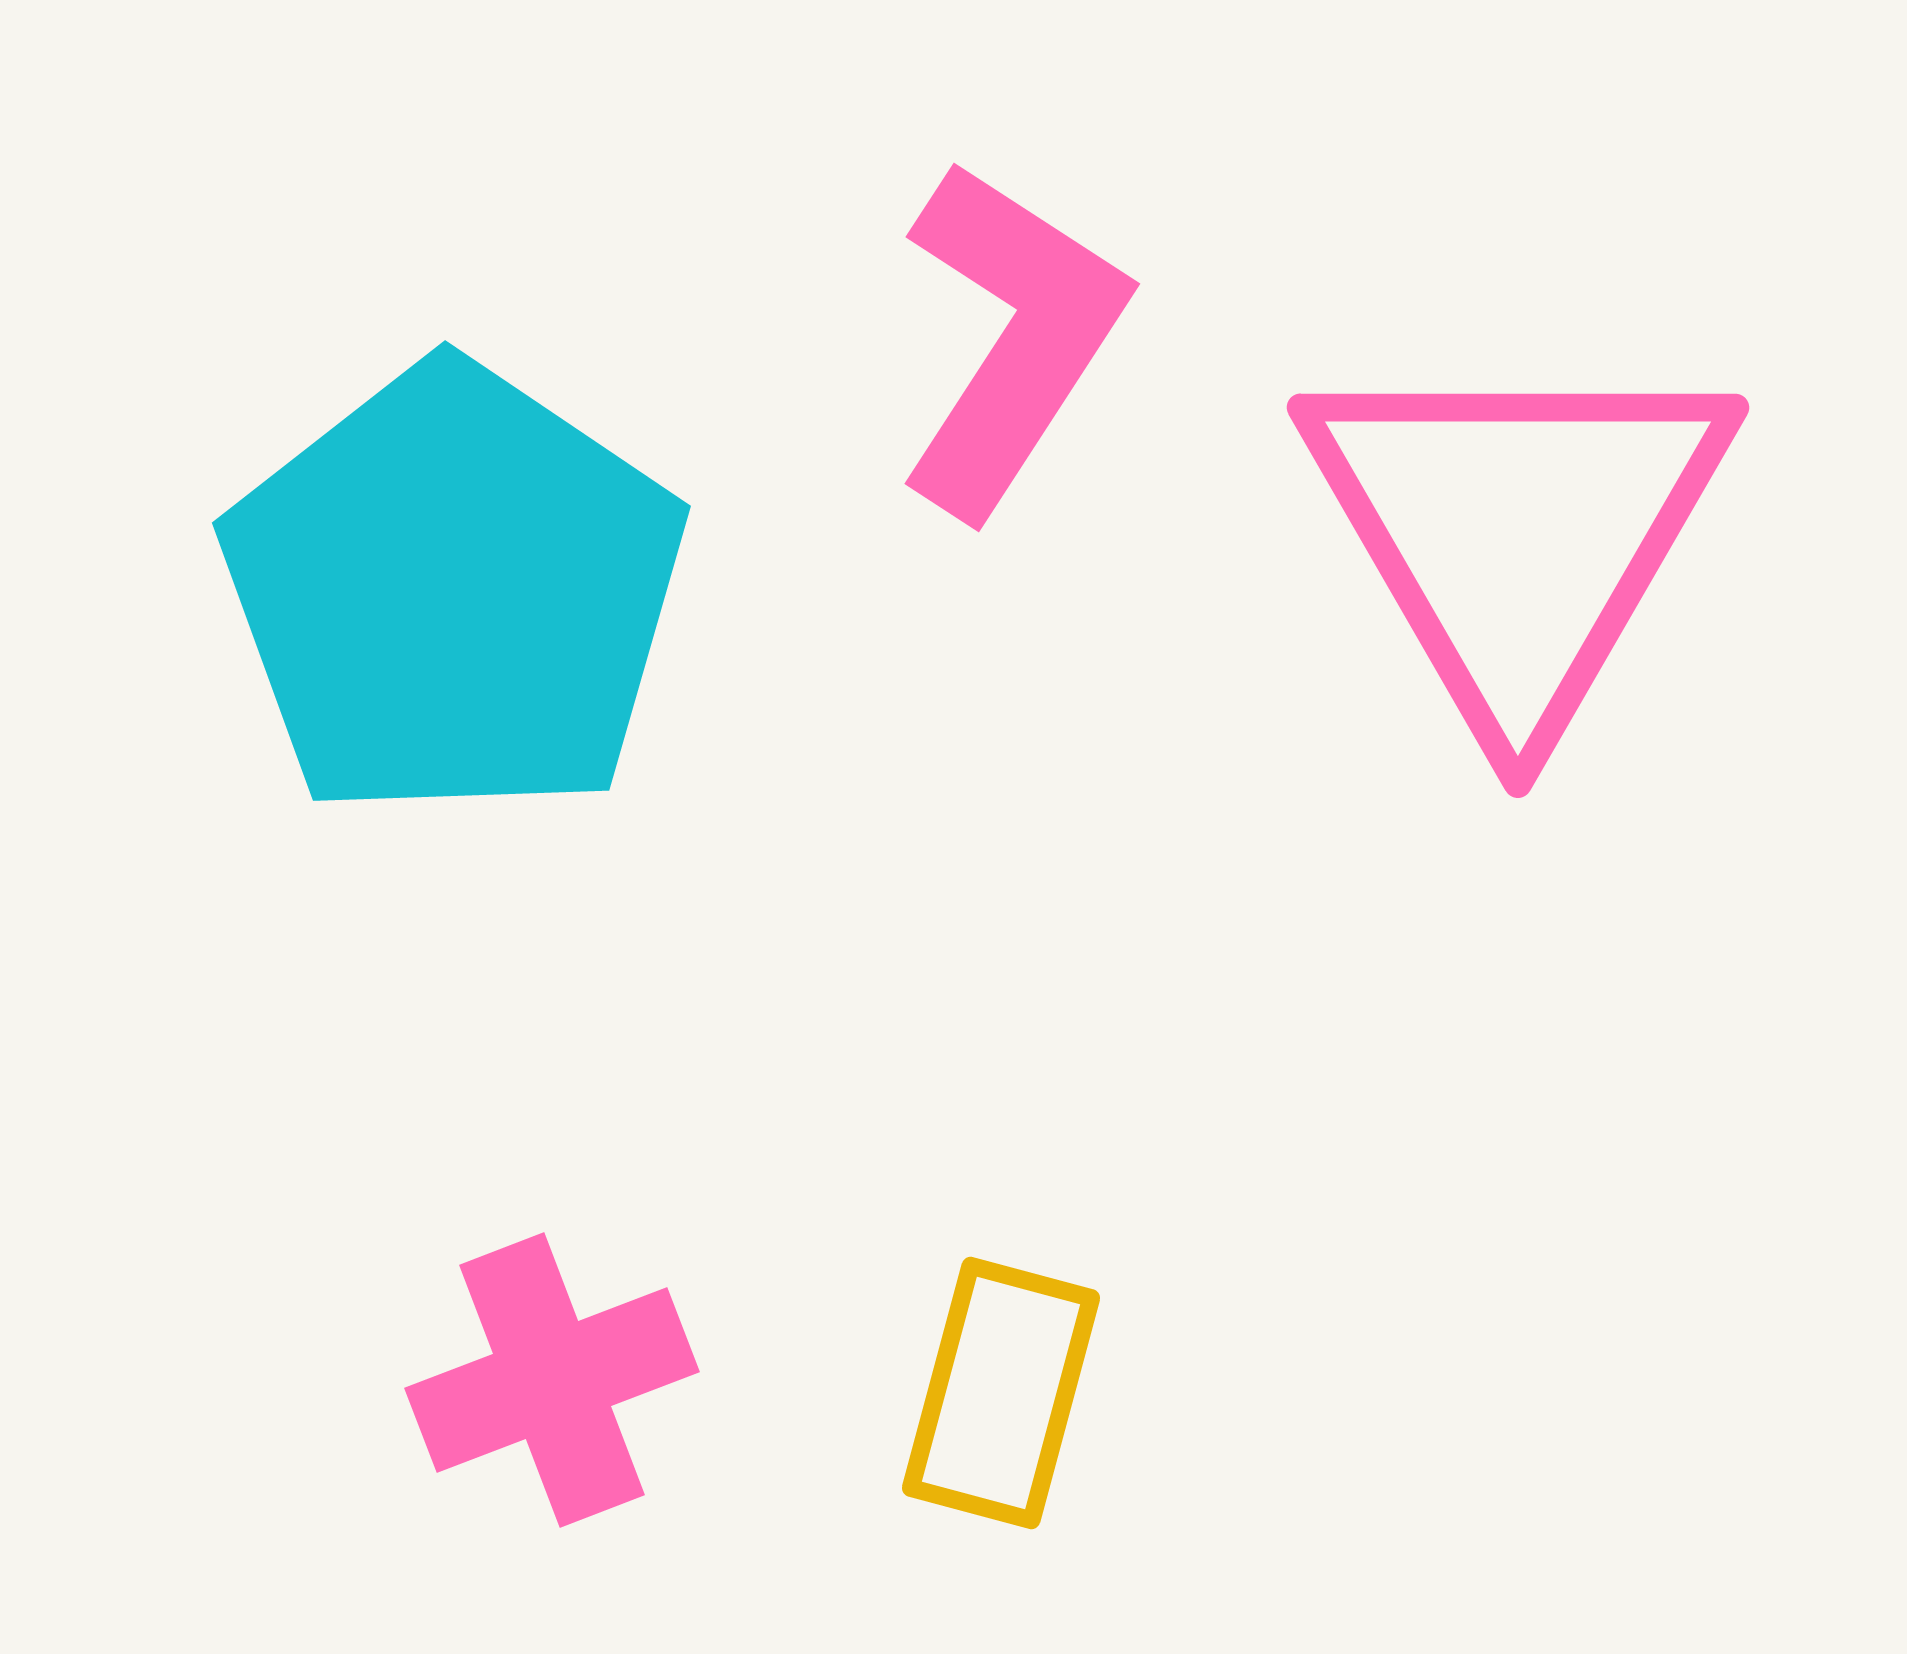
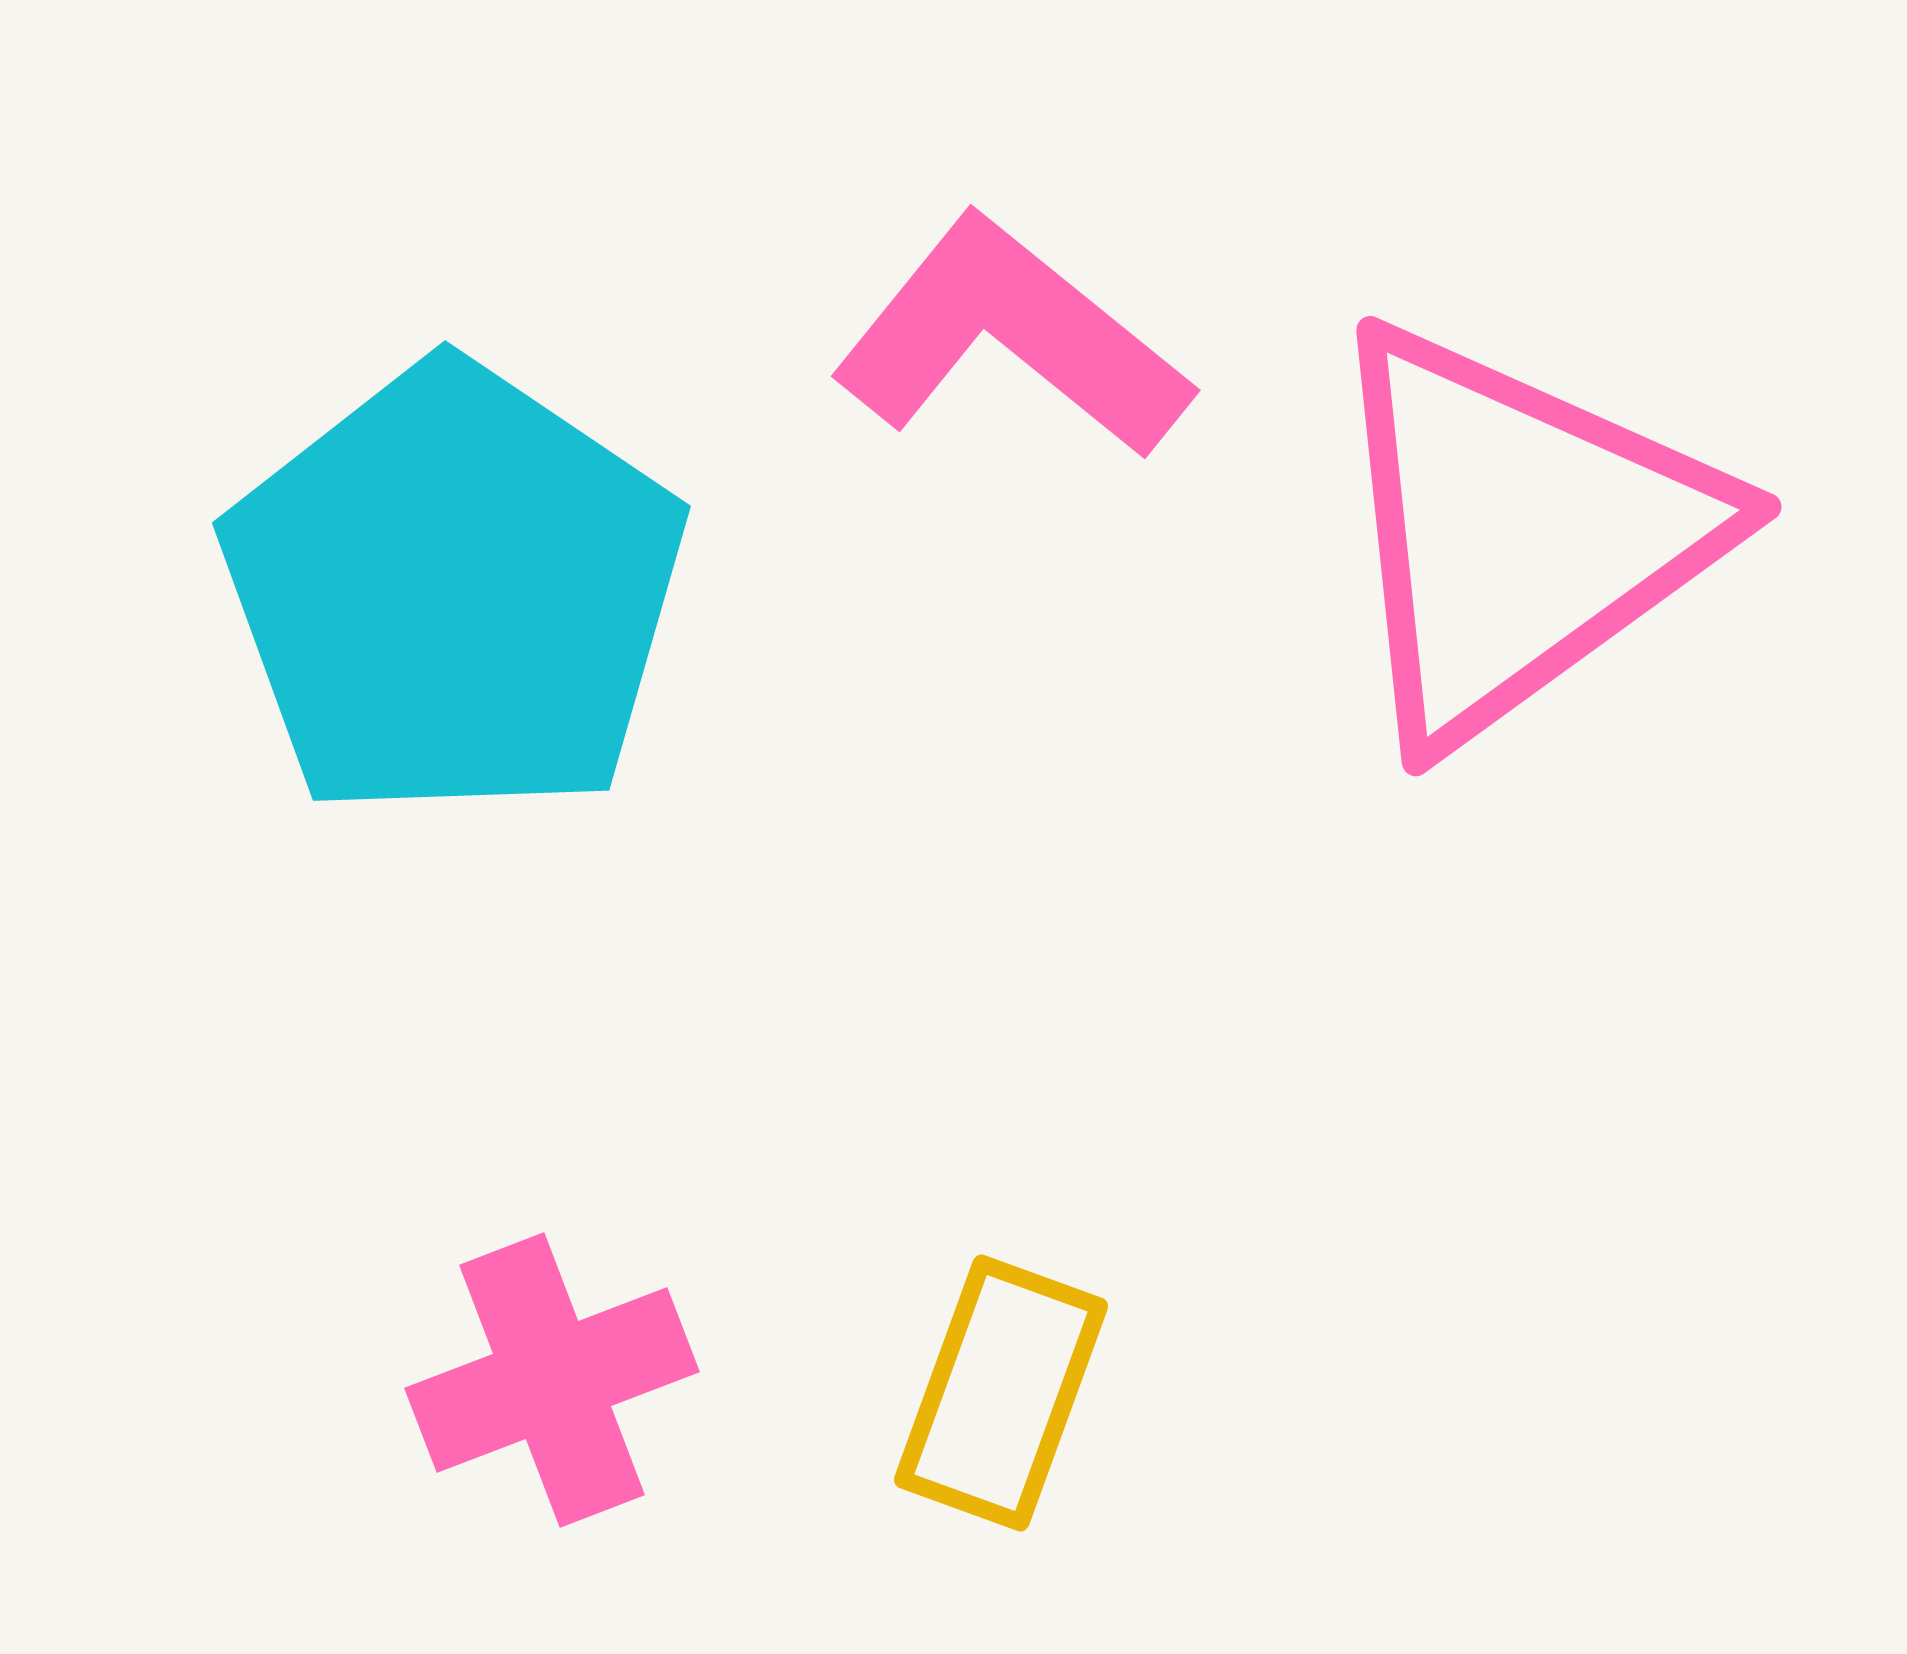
pink L-shape: rotated 84 degrees counterclockwise
pink triangle: rotated 24 degrees clockwise
yellow rectangle: rotated 5 degrees clockwise
